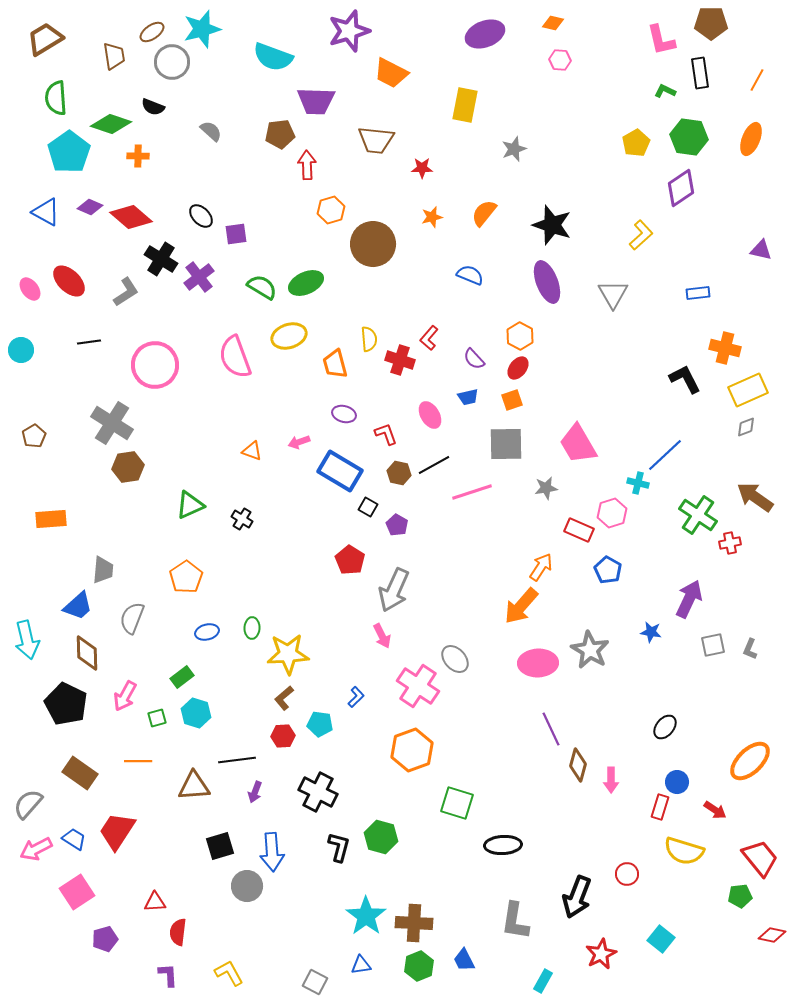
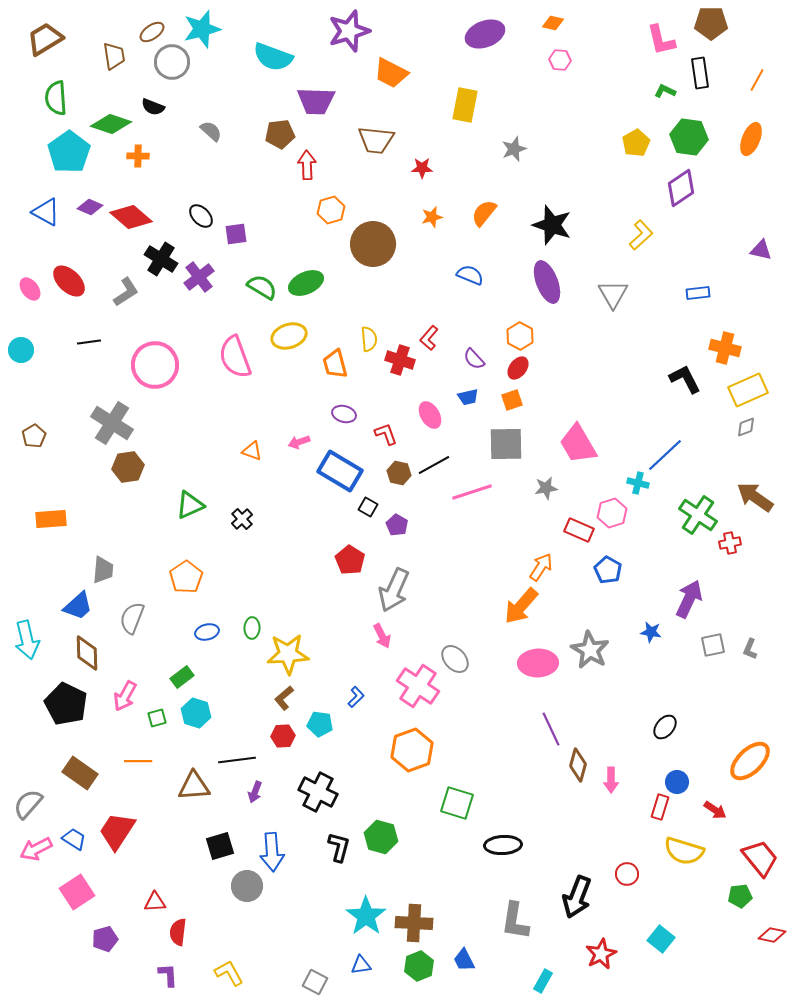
black cross at (242, 519): rotated 15 degrees clockwise
